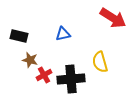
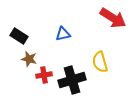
black rectangle: rotated 18 degrees clockwise
brown star: moved 1 px left, 1 px up
red cross: rotated 21 degrees clockwise
black cross: moved 1 px right, 1 px down; rotated 12 degrees counterclockwise
